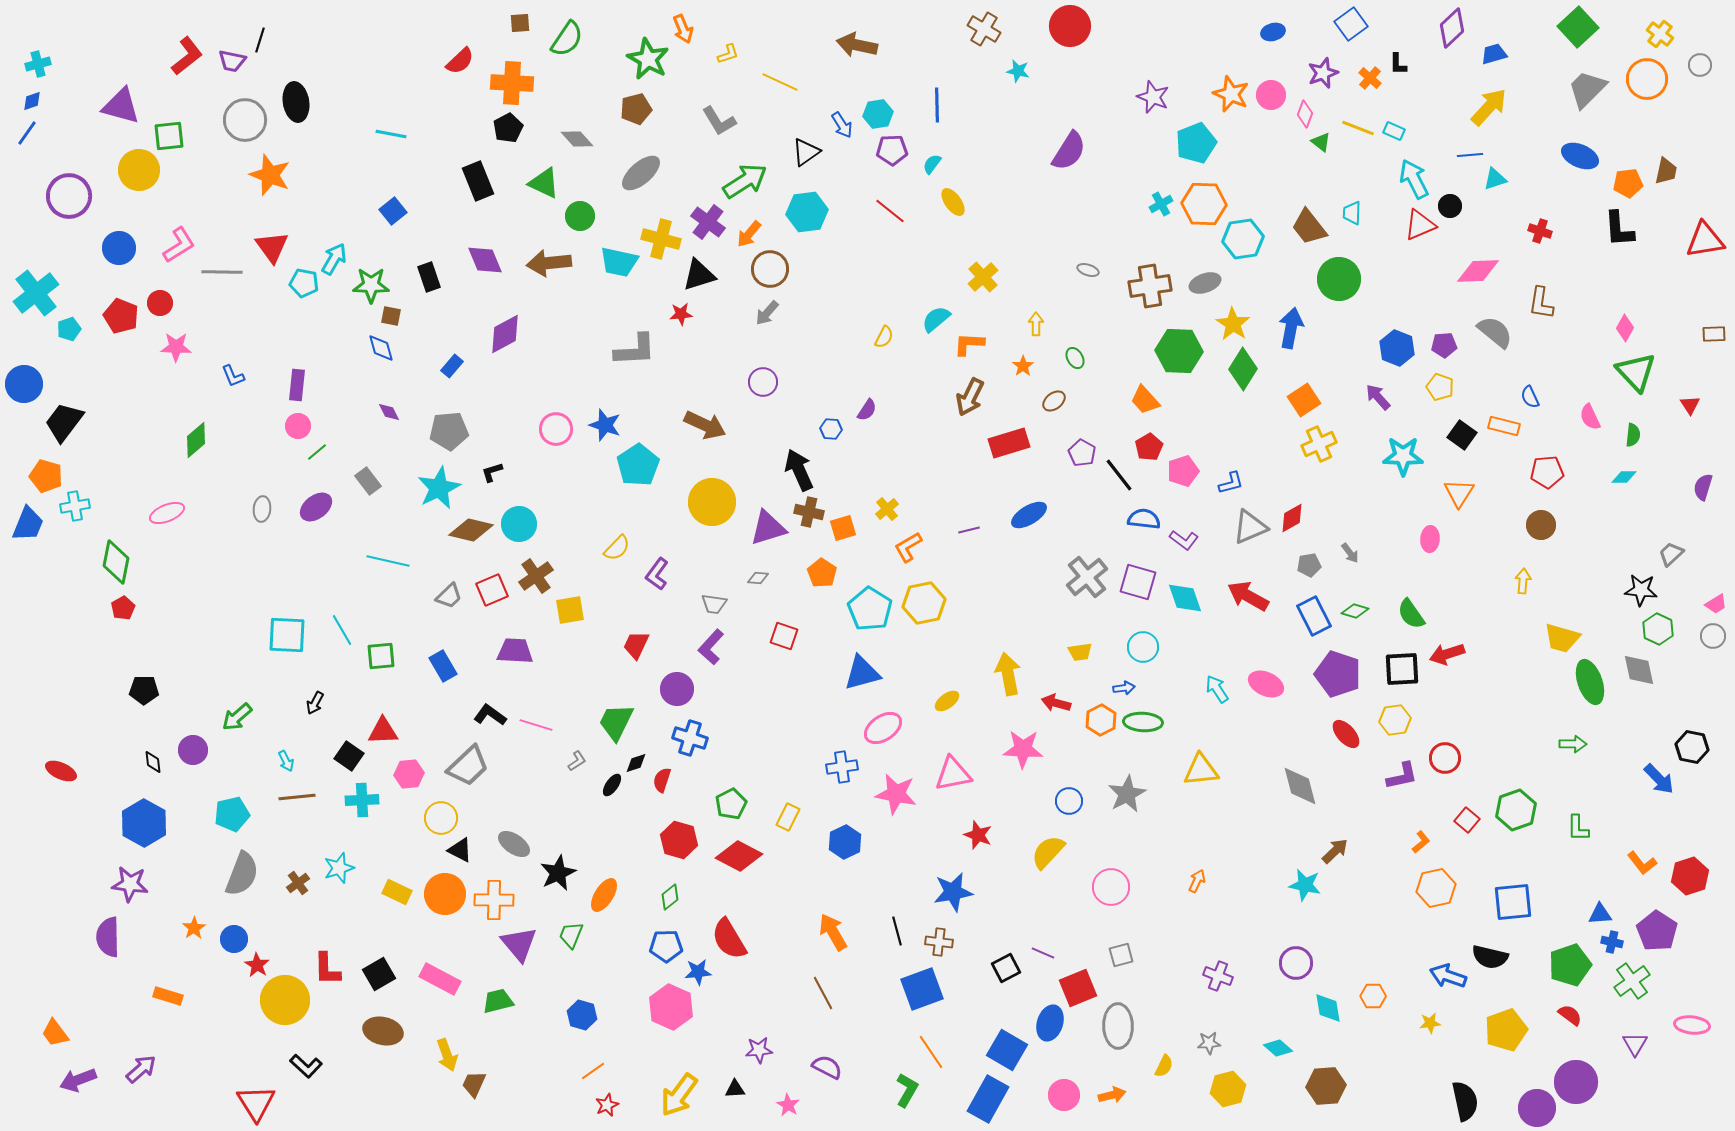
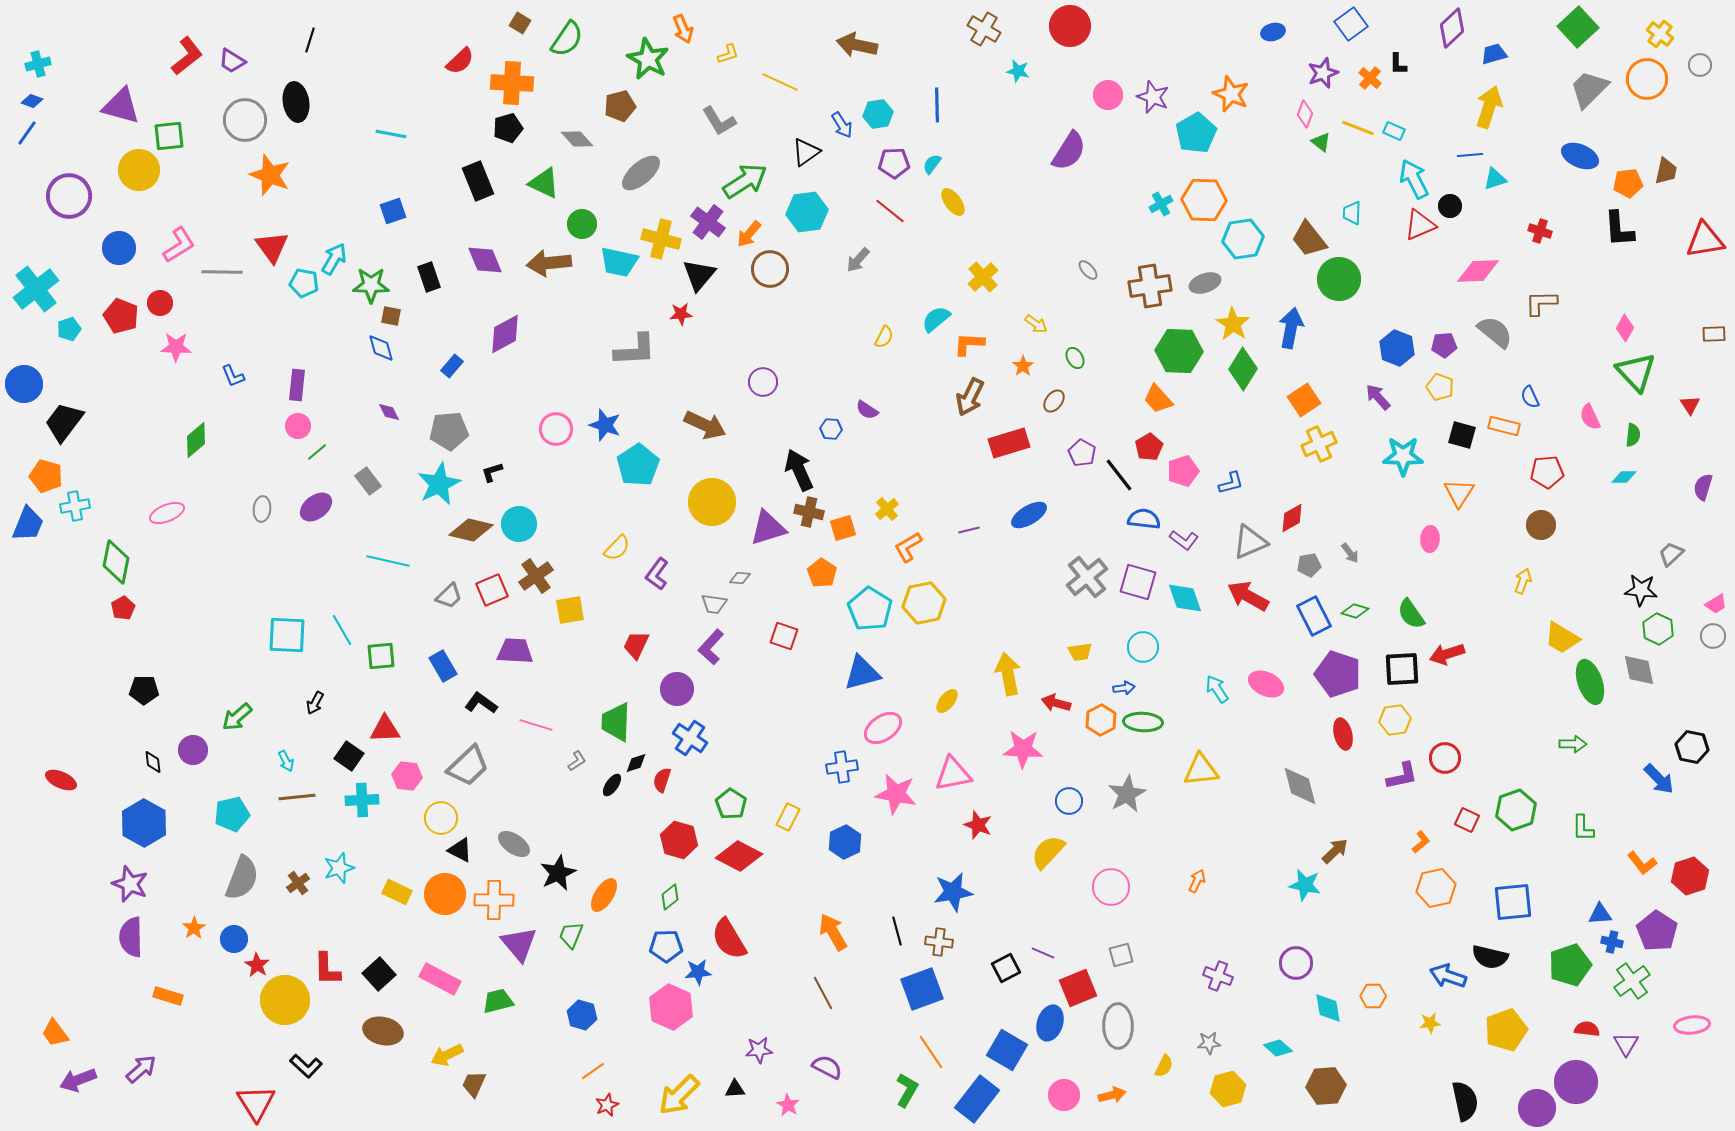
brown square at (520, 23): rotated 35 degrees clockwise
black line at (260, 40): moved 50 px right
purple trapezoid at (232, 61): rotated 20 degrees clockwise
gray trapezoid at (1587, 89): moved 2 px right
pink circle at (1271, 95): moved 163 px left
blue diamond at (32, 101): rotated 40 degrees clockwise
yellow arrow at (1489, 107): rotated 24 degrees counterclockwise
brown pentagon at (636, 109): moved 16 px left, 3 px up
black pentagon at (508, 128): rotated 12 degrees clockwise
cyan pentagon at (1196, 143): moved 10 px up; rotated 9 degrees counterclockwise
purple pentagon at (892, 150): moved 2 px right, 13 px down
orange hexagon at (1204, 204): moved 4 px up
blue square at (393, 211): rotated 20 degrees clockwise
green circle at (580, 216): moved 2 px right, 8 px down
brown trapezoid at (1309, 227): moved 12 px down
gray ellipse at (1088, 270): rotated 30 degrees clockwise
black triangle at (699, 275): rotated 33 degrees counterclockwise
cyan cross at (36, 293): moved 4 px up
brown L-shape at (1541, 303): rotated 80 degrees clockwise
gray arrow at (767, 313): moved 91 px right, 53 px up
yellow arrow at (1036, 324): rotated 125 degrees clockwise
orange trapezoid at (1145, 400): moved 13 px right, 1 px up
brown ellipse at (1054, 401): rotated 15 degrees counterclockwise
purple semicircle at (867, 410): rotated 90 degrees clockwise
black square at (1462, 435): rotated 20 degrees counterclockwise
cyan star at (439, 488): moved 4 px up
gray triangle at (1250, 527): moved 15 px down
gray diamond at (758, 578): moved 18 px left
yellow arrow at (1523, 581): rotated 15 degrees clockwise
yellow trapezoid at (1562, 638): rotated 15 degrees clockwise
yellow ellipse at (947, 701): rotated 15 degrees counterclockwise
black L-shape at (490, 715): moved 9 px left, 12 px up
green trapezoid at (616, 722): rotated 24 degrees counterclockwise
red triangle at (383, 731): moved 2 px right, 2 px up
red ellipse at (1346, 734): moved 3 px left; rotated 28 degrees clockwise
blue cross at (690, 738): rotated 16 degrees clockwise
red ellipse at (61, 771): moved 9 px down
pink hexagon at (409, 774): moved 2 px left, 2 px down; rotated 12 degrees clockwise
green pentagon at (731, 804): rotated 12 degrees counterclockwise
red square at (1467, 820): rotated 15 degrees counterclockwise
green L-shape at (1578, 828): moved 5 px right
red star at (978, 835): moved 10 px up
gray semicircle at (242, 874): moved 4 px down
purple star at (130, 884): rotated 15 degrees clockwise
purple semicircle at (108, 937): moved 23 px right
black square at (379, 974): rotated 12 degrees counterclockwise
red semicircle at (1570, 1015): moved 17 px right, 14 px down; rotated 30 degrees counterclockwise
pink ellipse at (1692, 1025): rotated 12 degrees counterclockwise
purple triangle at (1635, 1044): moved 9 px left
yellow arrow at (447, 1055): rotated 84 degrees clockwise
yellow arrow at (679, 1095): rotated 9 degrees clockwise
blue rectangle at (988, 1099): moved 11 px left; rotated 9 degrees clockwise
